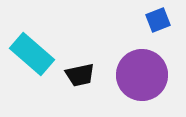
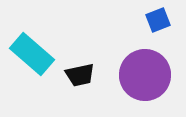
purple circle: moved 3 px right
